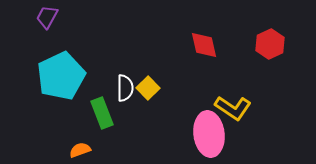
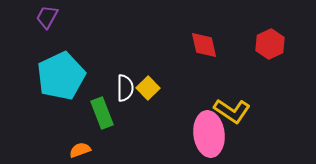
yellow L-shape: moved 1 px left, 3 px down
